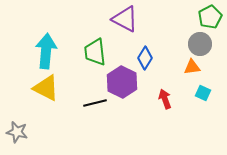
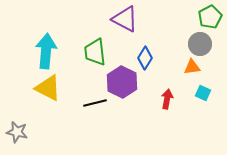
yellow triangle: moved 2 px right
red arrow: moved 2 px right; rotated 30 degrees clockwise
